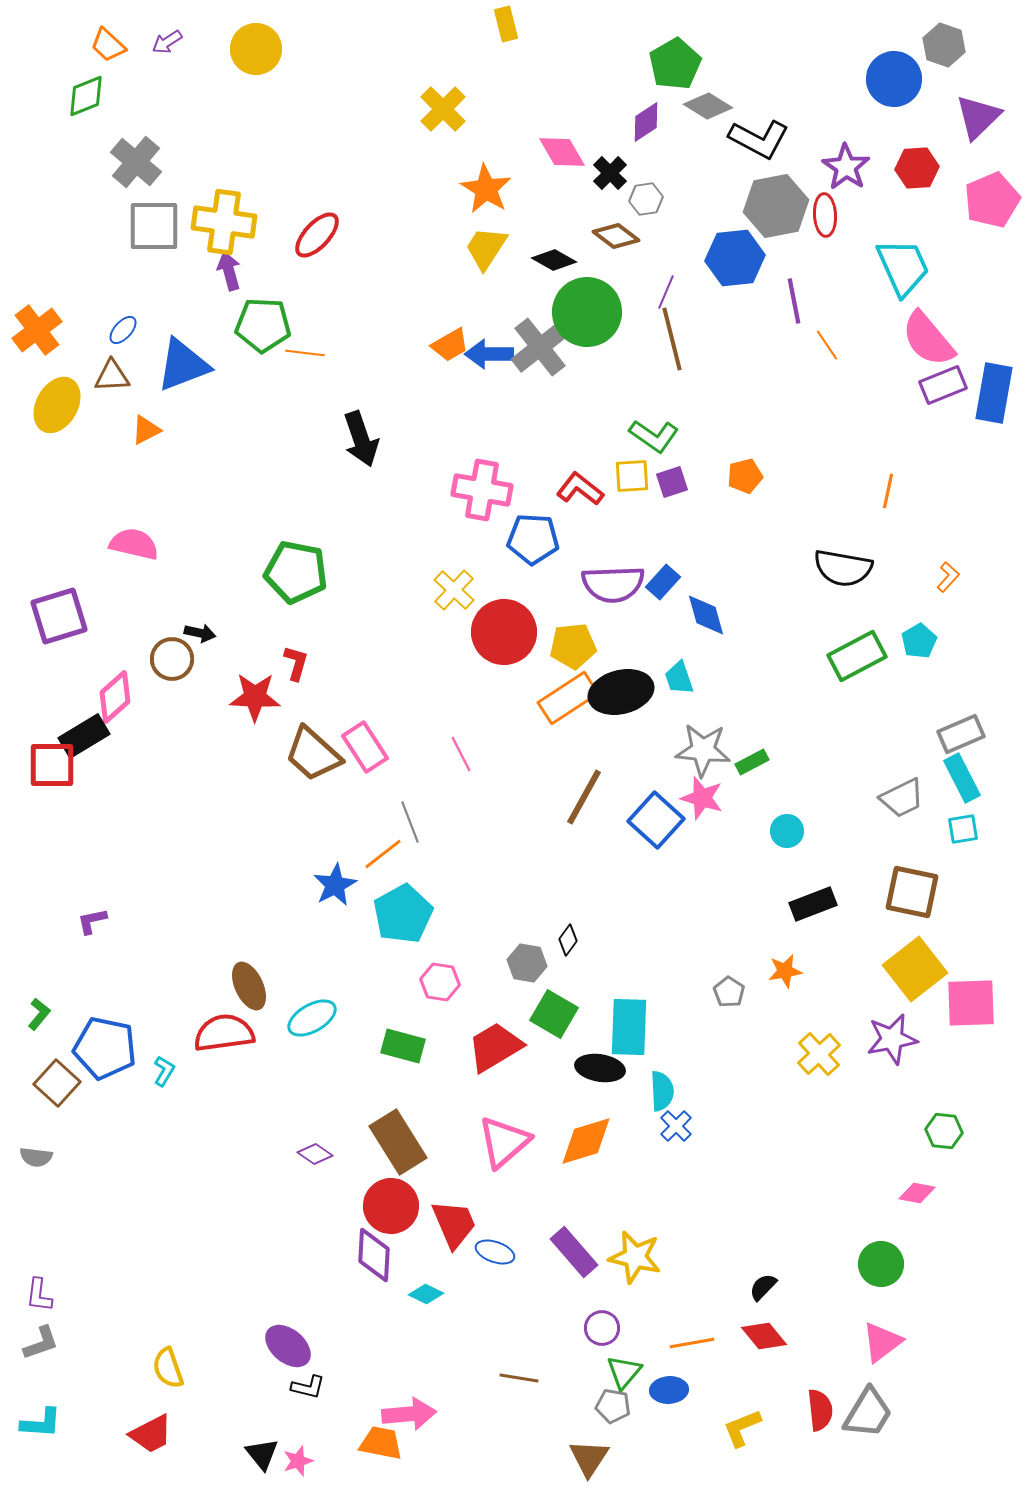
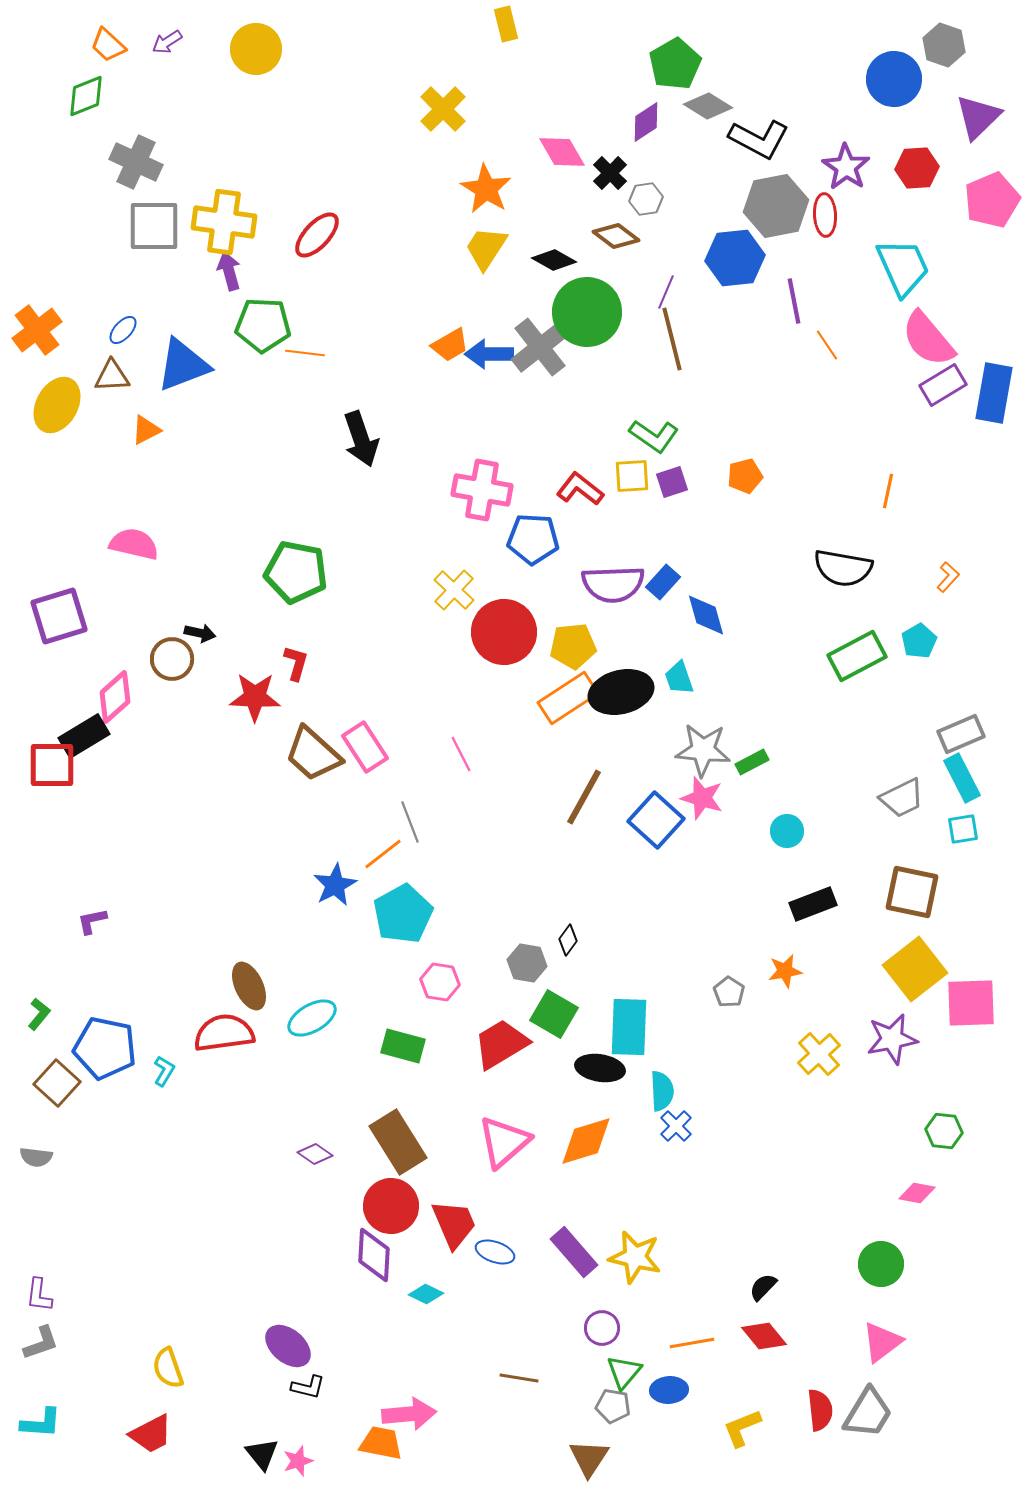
gray cross at (136, 162): rotated 15 degrees counterclockwise
purple rectangle at (943, 385): rotated 9 degrees counterclockwise
red trapezoid at (495, 1047): moved 6 px right, 3 px up
